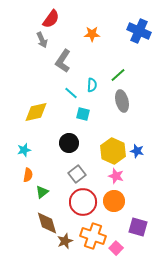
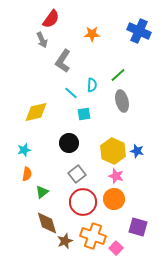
cyan square: moved 1 px right; rotated 24 degrees counterclockwise
orange semicircle: moved 1 px left, 1 px up
orange circle: moved 2 px up
